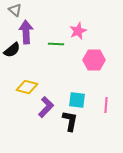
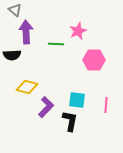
black semicircle: moved 5 px down; rotated 36 degrees clockwise
